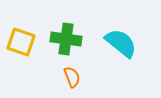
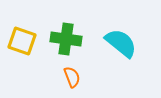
yellow square: moved 1 px right, 1 px up
